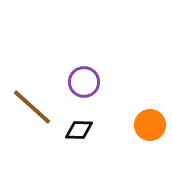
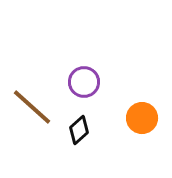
orange circle: moved 8 px left, 7 px up
black diamond: rotated 44 degrees counterclockwise
